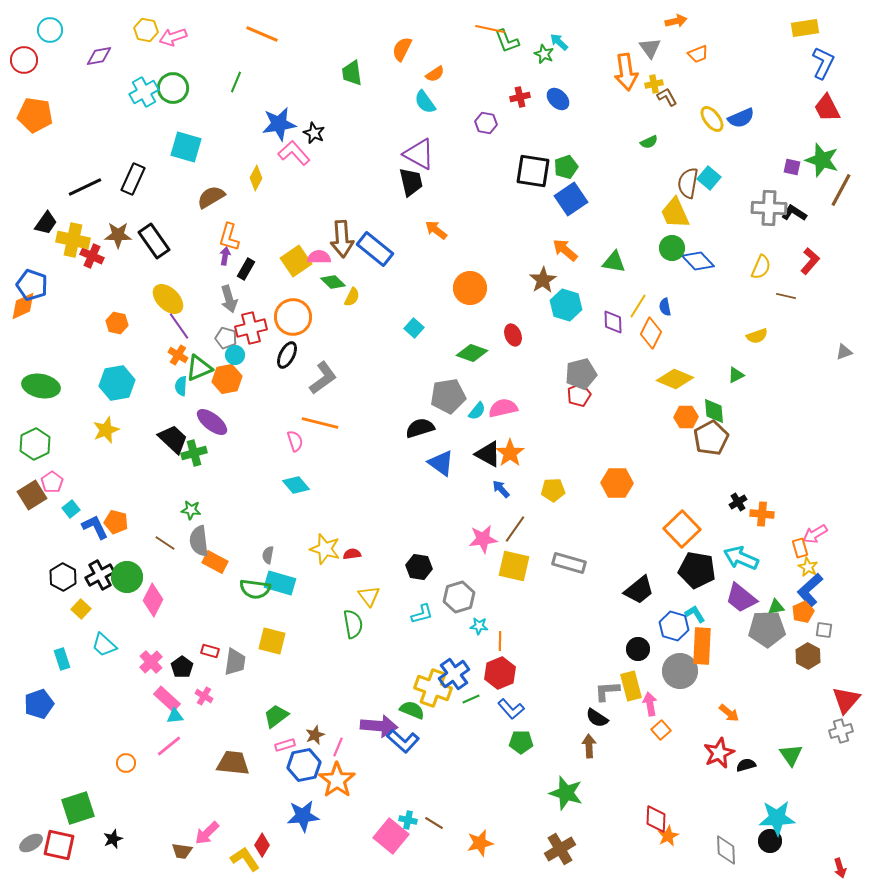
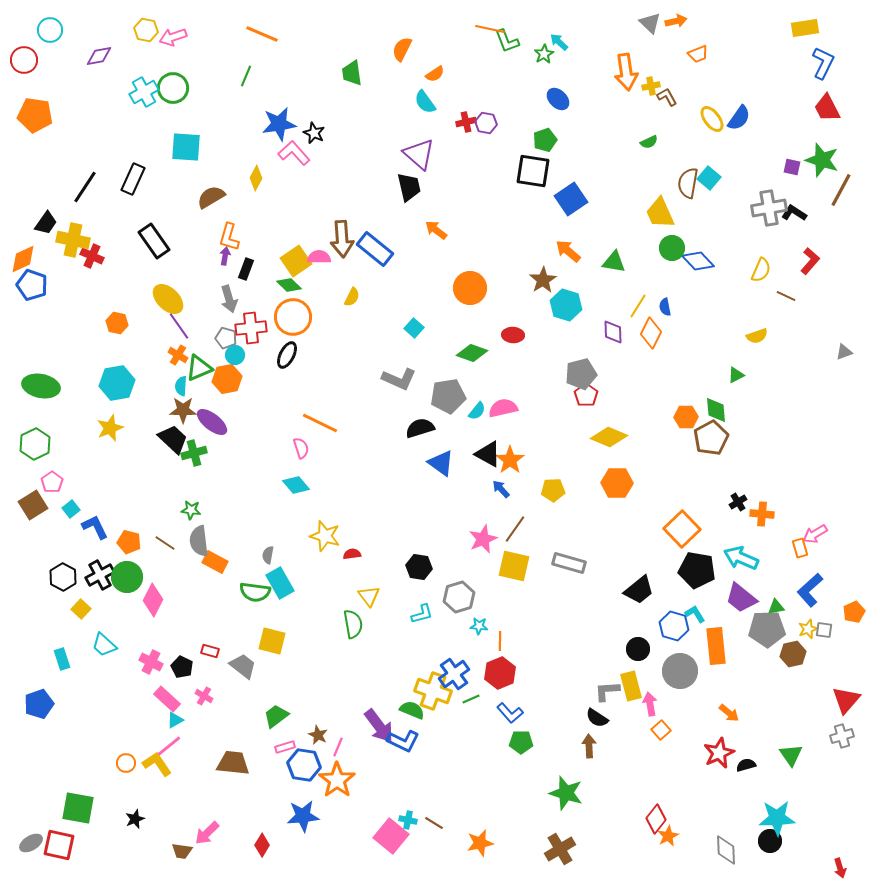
gray triangle at (650, 48): moved 25 px up; rotated 10 degrees counterclockwise
green star at (544, 54): rotated 18 degrees clockwise
green line at (236, 82): moved 10 px right, 6 px up
yellow cross at (654, 84): moved 3 px left, 2 px down
red cross at (520, 97): moved 54 px left, 25 px down
blue semicircle at (741, 118): moved 2 px left; rotated 32 degrees counterclockwise
cyan square at (186, 147): rotated 12 degrees counterclockwise
purple triangle at (419, 154): rotated 12 degrees clockwise
green pentagon at (566, 167): moved 21 px left, 27 px up
black trapezoid at (411, 182): moved 2 px left, 5 px down
black line at (85, 187): rotated 32 degrees counterclockwise
gray cross at (769, 208): rotated 12 degrees counterclockwise
yellow trapezoid at (675, 213): moved 15 px left
brown star at (118, 235): moved 65 px right, 175 px down
orange arrow at (565, 250): moved 3 px right, 1 px down
yellow semicircle at (761, 267): moved 3 px down
black rectangle at (246, 269): rotated 10 degrees counterclockwise
green diamond at (333, 282): moved 44 px left, 3 px down
brown line at (786, 296): rotated 12 degrees clockwise
orange diamond at (23, 306): moved 47 px up
purple diamond at (613, 322): moved 10 px down
red cross at (251, 328): rotated 8 degrees clockwise
red ellipse at (513, 335): rotated 65 degrees counterclockwise
gray L-shape at (323, 378): moved 76 px right, 1 px down; rotated 60 degrees clockwise
yellow diamond at (675, 379): moved 66 px left, 58 px down
red pentagon at (579, 395): moved 7 px right; rotated 15 degrees counterclockwise
green diamond at (714, 411): moved 2 px right, 1 px up
orange line at (320, 423): rotated 12 degrees clockwise
yellow star at (106, 430): moved 4 px right, 2 px up
pink semicircle at (295, 441): moved 6 px right, 7 px down
orange star at (510, 453): moved 7 px down
brown square at (32, 495): moved 1 px right, 10 px down
orange pentagon at (116, 522): moved 13 px right, 20 px down
pink star at (483, 539): rotated 16 degrees counterclockwise
yellow star at (325, 549): moved 13 px up
yellow star at (808, 567): moved 62 px down; rotated 24 degrees clockwise
cyan rectangle at (280, 583): rotated 44 degrees clockwise
green semicircle at (255, 589): moved 3 px down
orange pentagon at (803, 612): moved 51 px right
orange rectangle at (702, 646): moved 14 px right; rotated 9 degrees counterclockwise
brown hexagon at (808, 656): moved 15 px left, 2 px up; rotated 20 degrees clockwise
pink cross at (151, 662): rotated 20 degrees counterclockwise
gray trapezoid at (235, 662): moved 8 px right, 4 px down; rotated 60 degrees counterclockwise
black pentagon at (182, 667): rotated 10 degrees counterclockwise
yellow cross at (433, 688): moved 3 px down
blue L-shape at (511, 709): moved 1 px left, 4 px down
cyan triangle at (175, 716): moved 4 px down; rotated 24 degrees counterclockwise
purple arrow at (379, 726): rotated 48 degrees clockwise
gray cross at (841, 731): moved 1 px right, 5 px down
brown star at (315, 735): moved 3 px right; rotated 24 degrees counterclockwise
blue L-shape at (403, 741): rotated 16 degrees counterclockwise
pink rectangle at (285, 745): moved 2 px down
blue hexagon at (304, 765): rotated 20 degrees clockwise
green square at (78, 808): rotated 28 degrees clockwise
red diamond at (656, 819): rotated 36 degrees clockwise
black star at (113, 839): moved 22 px right, 20 px up
yellow L-shape at (245, 859): moved 88 px left, 95 px up
